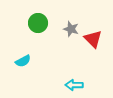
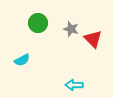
cyan semicircle: moved 1 px left, 1 px up
